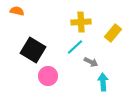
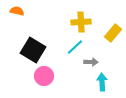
gray arrow: rotated 24 degrees counterclockwise
pink circle: moved 4 px left
cyan arrow: moved 1 px left
